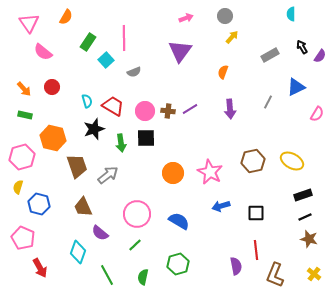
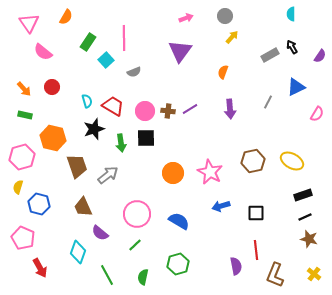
black arrow at (302, 47): moved 10 px left
